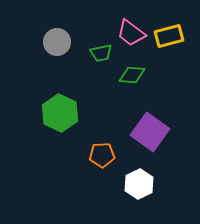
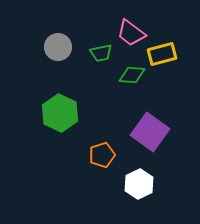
yellow rectangle: moved 7 px left, 18 px down
gray circle: moved 1 px right, 5 px down
orange pentagon: rotated 15 degrees counterclockwise
